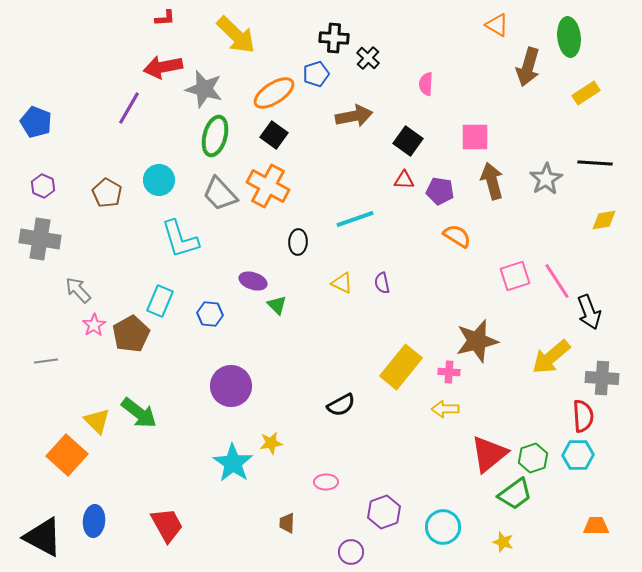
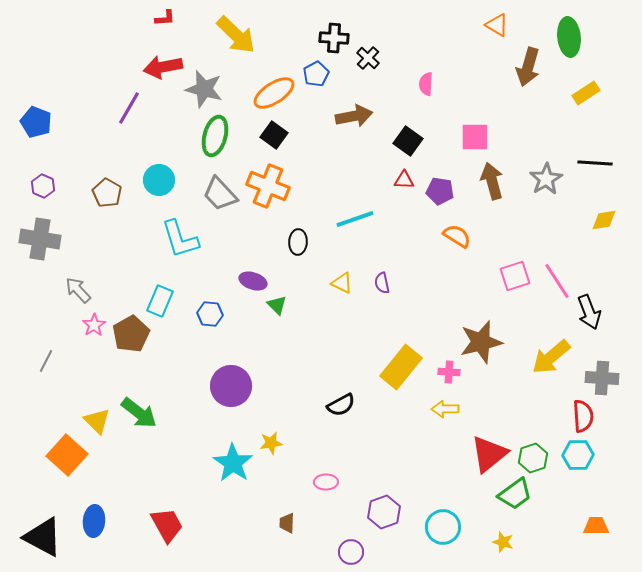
blue pentagon at (316, 74): rotated 10 degrees counterclockwise
orange cross at (268, 186): rotated 6 degrees counterclockwise
brown star at (477, 341): moved 4 px right, 1 px down
gray line at (46, 361): rotated 55 degrees counterclockwise
